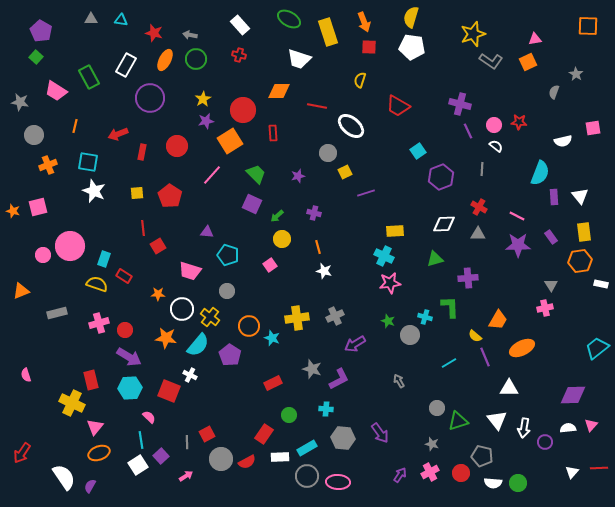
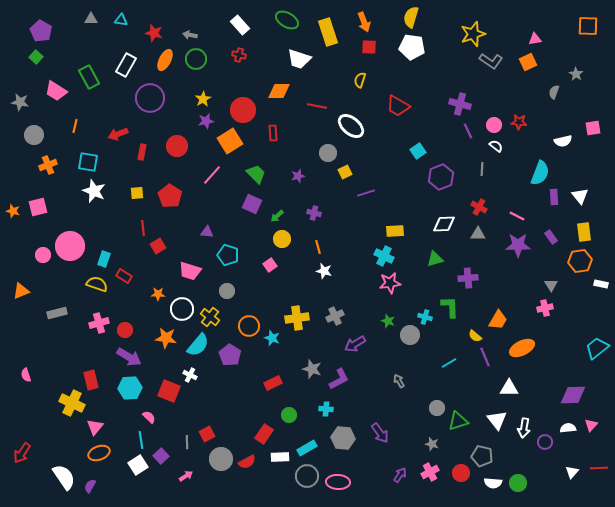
green ellipse at (289, 19): moved 2 px left, 1 px down
